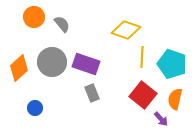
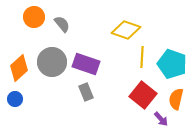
gray rectangle: moved 6 px left, 1 px up
orange semicircle: moved 1 px right
blue circle: moved 20 px left, 9 px up
